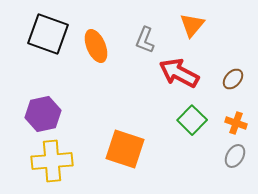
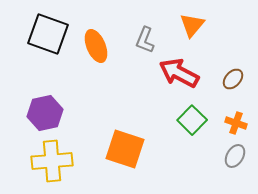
purple hexagon: moved 2 px right, 1 px up
